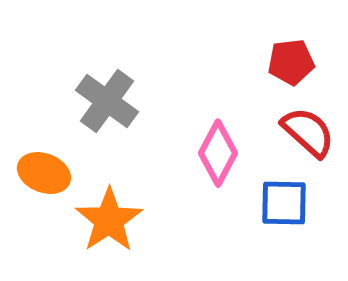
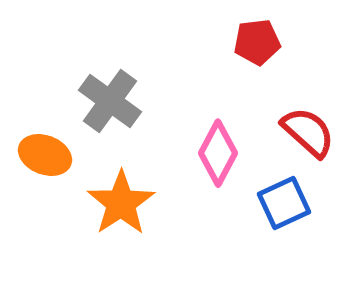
red pentagon: moved 34 px left, 20 px up
gray cross: moved 3 px right
orange ellipse: moved 1 px right, 18 px up
blue square: rotated 26 degrees counterclockwise
orange star: moved 12 px right, 17 px up
